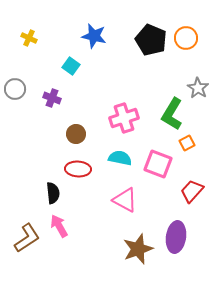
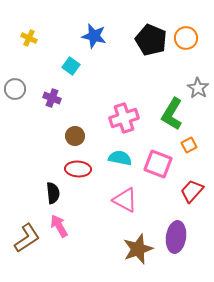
brown circle: moved 1 px left, 2 px down
orange square: moved 2 px right, 2 px down
